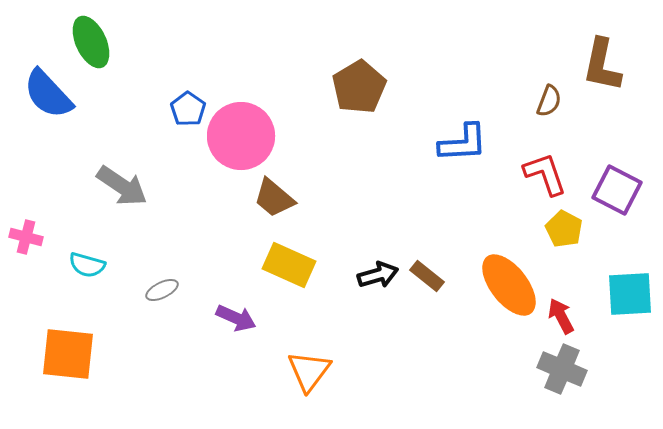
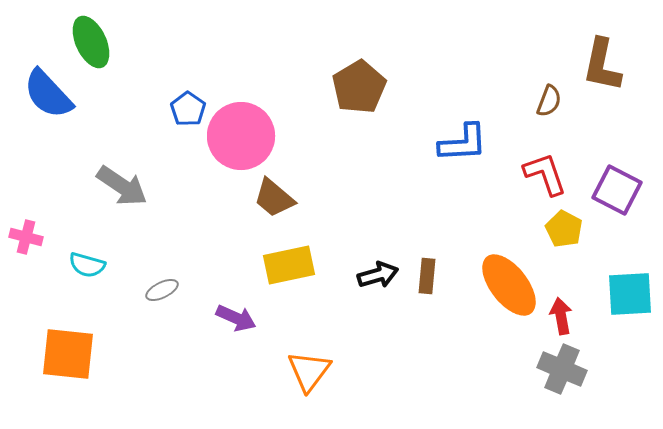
yellow rectangle: rotated 36 degrees counterclockwise
brown rectangle: rotated 56 degrees clockwise
red arrow: rotated 18 degrees clockwise
